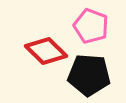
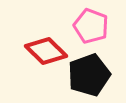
black pentagon: rotated 24 degrees counterclockwise
